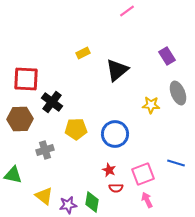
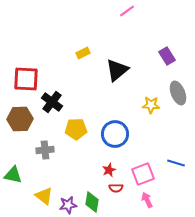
gray cross: rotated 12 degrees clockwise
red star: rotated 24 degrees clockwise
